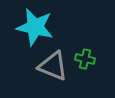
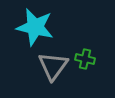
gray triangle: rotated 44 degrees clockwise
